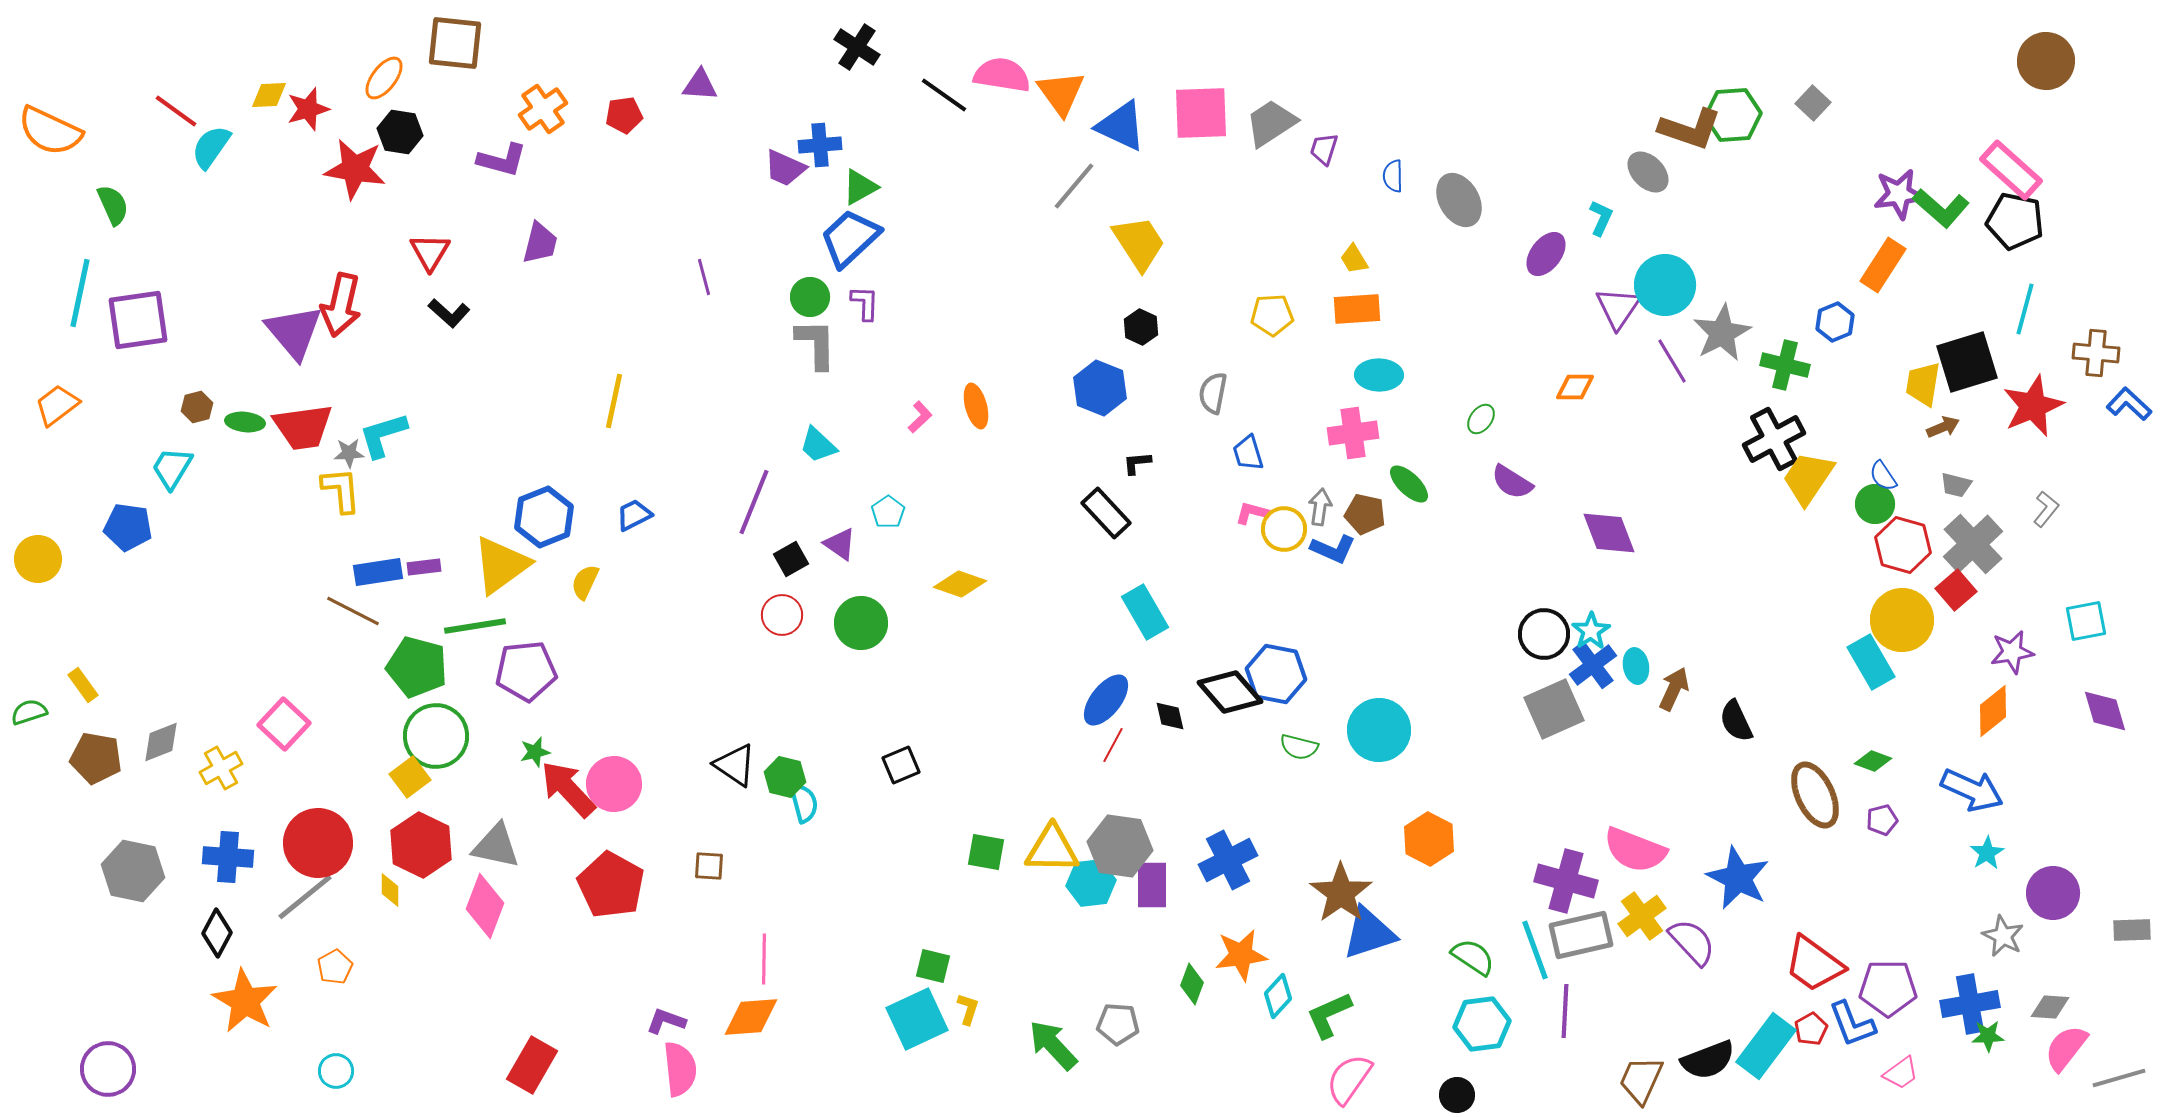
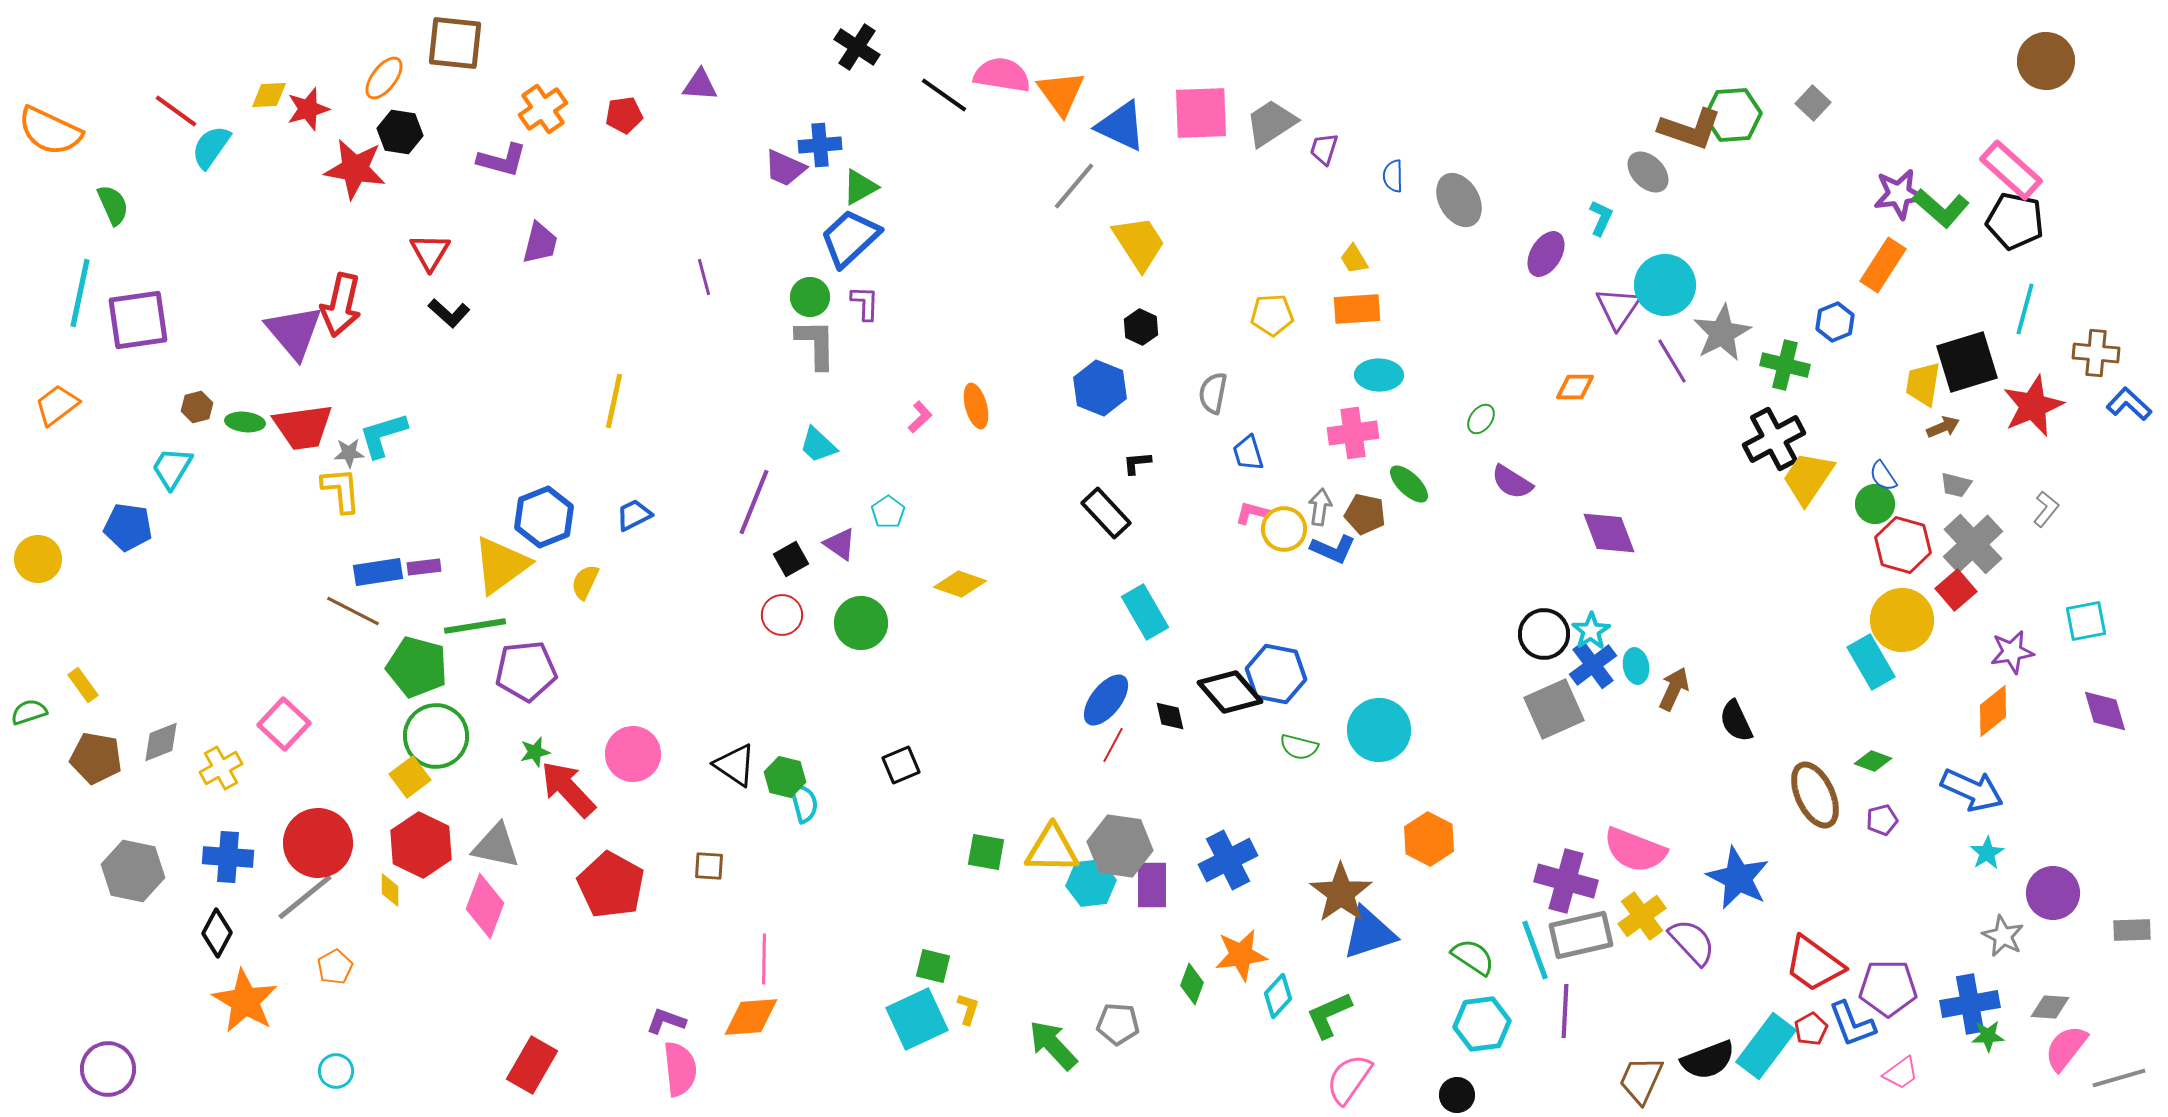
purple ellipse at (1546, 254): rotated 6 degrees counterclockwise
pink circle at (614, 784): moved 19 px right, 30 px up
